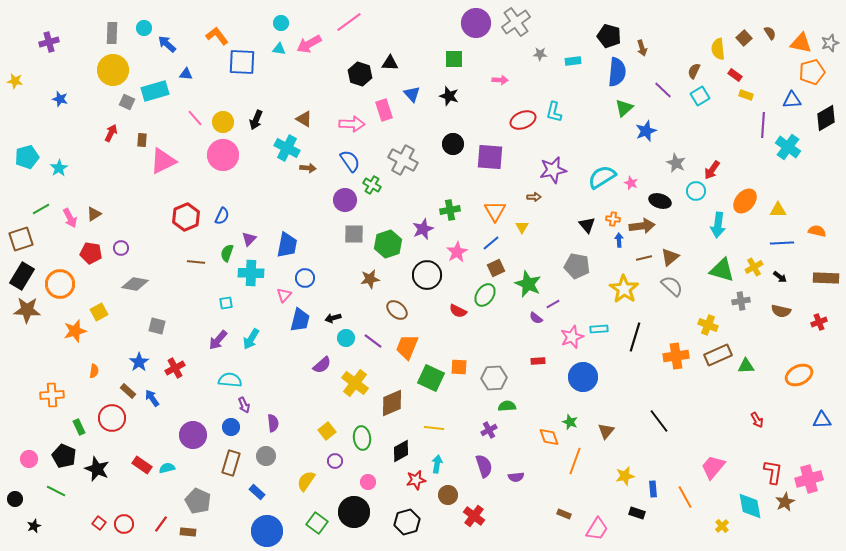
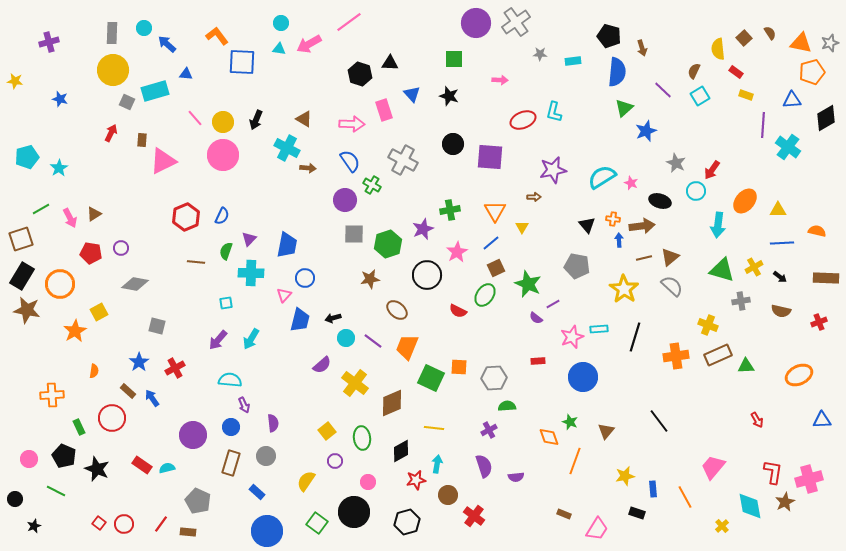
red rectangle at (735, 75): moved 1 px right, 3 px up
green semicircle at (227, 253): moved 1 px left, 2 px up
brown star at (27, 310): rotated 8 degrees clockwise
orange star at (75, 331): rotated 15 degrees counterclockwise
